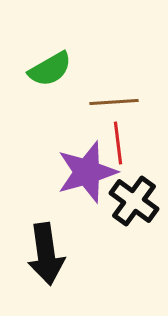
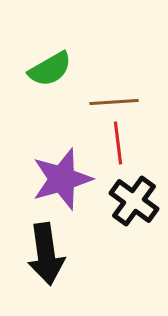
purple star: moved 25 px left, 7 px down
